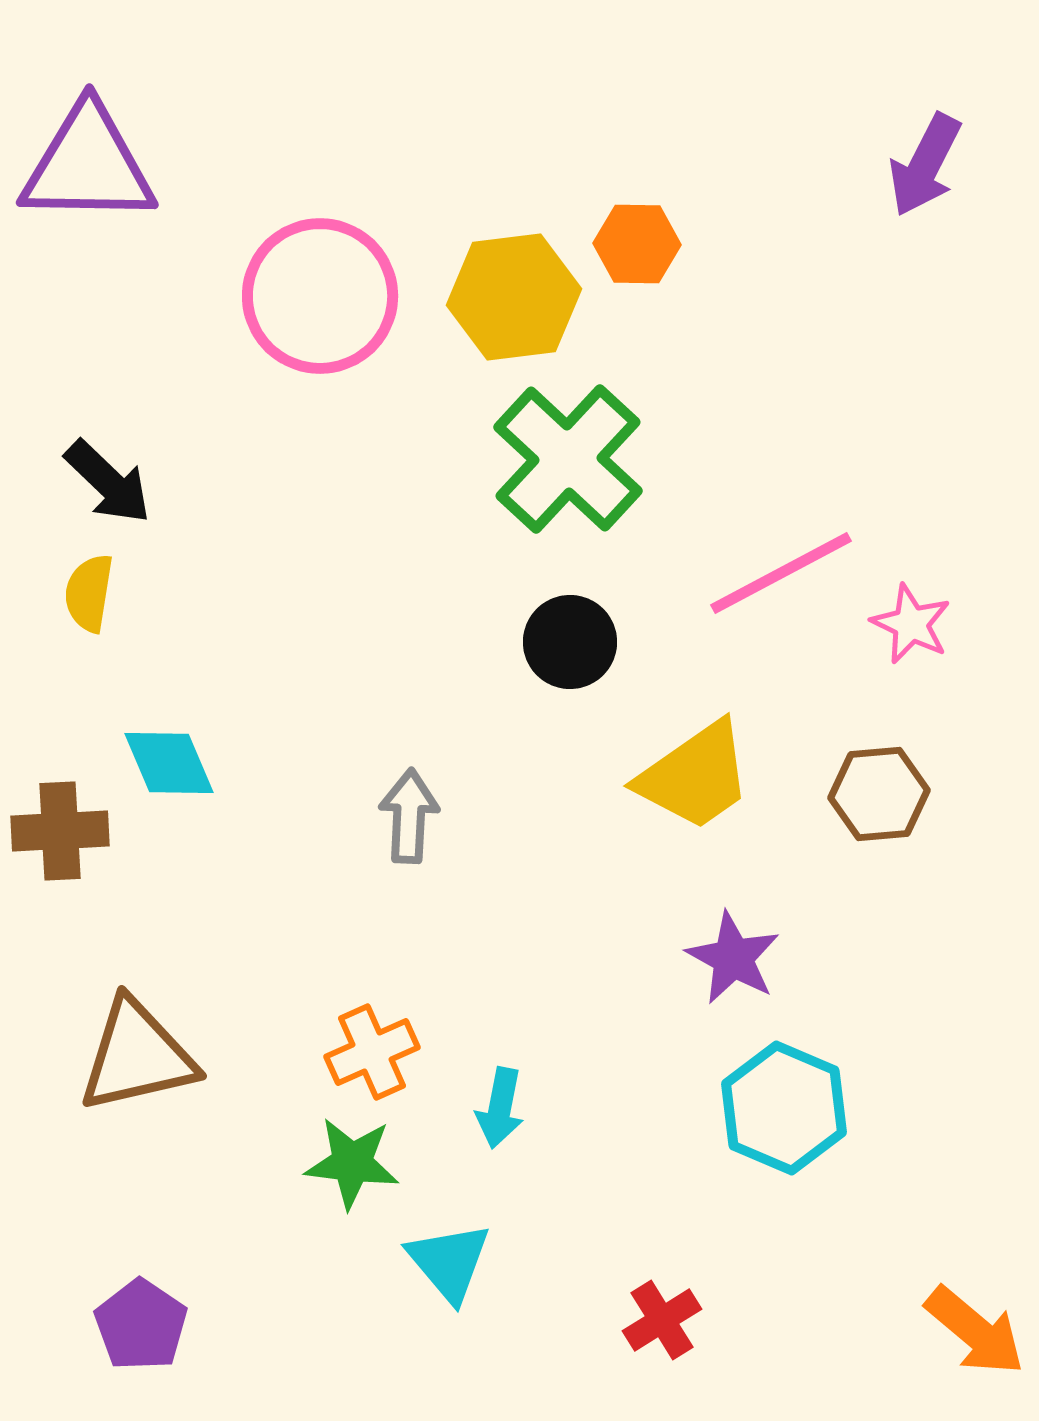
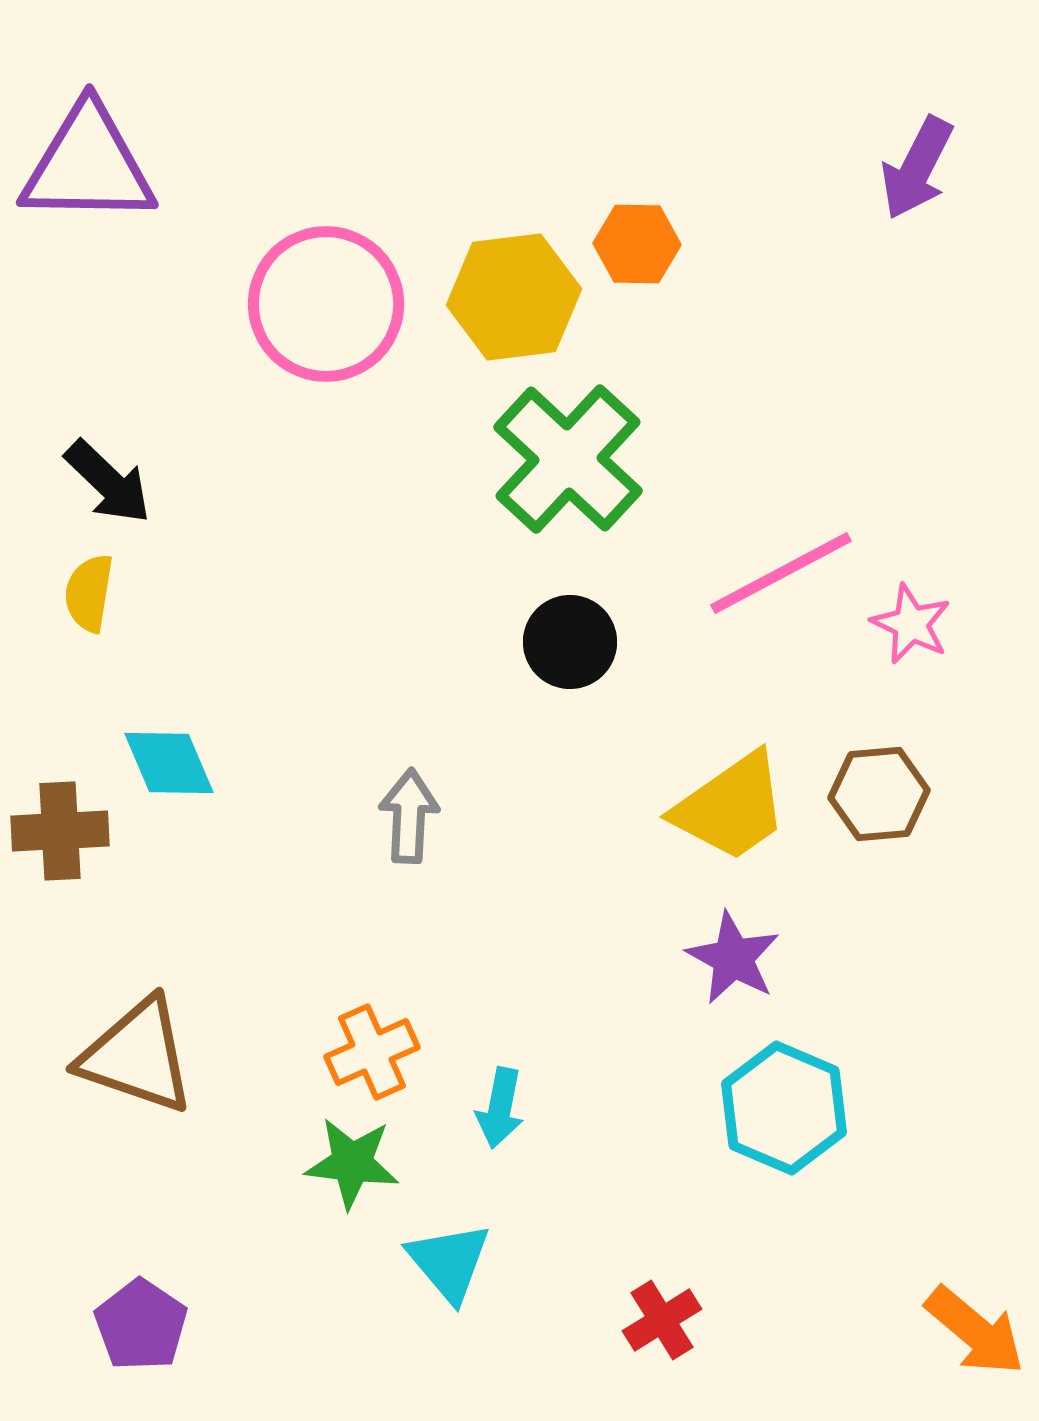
purple arrow: moved 8 px left, 3 px down
pink circle: moved 6 px right, 8 px down
yellow trapezoid: moved 36 px right, 31 px down
brown triangle: rotated 32 degrees clockwise
